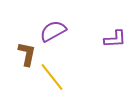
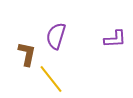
purple semicircle: moved 3 px right, 5 px down; rotated 44 degrees counterclockwise
yellow line: moved 1 px left, 2 px down
